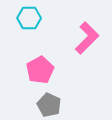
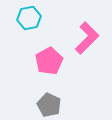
cyan hexagon: rotated 10 degrees counterclockwise
pink pentagon: moved 9 px right, 9 px up
